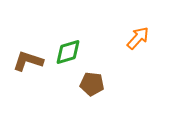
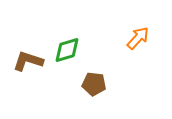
green diamond: moved 1 px left, 2 px up
brown pentagon: moved 2 px right
